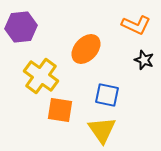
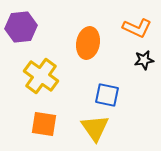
orange L-shape: moved 1 px right, 3 px down
orange ellipse: moved 2 px right, 6 px up; rotated 32 degrees counterclockwise
black star: rotated 30 degrees counterclockwise
orange square: moved 16 px left, 14 px down
yellow triangle: moved 7 px left, 2 px up
